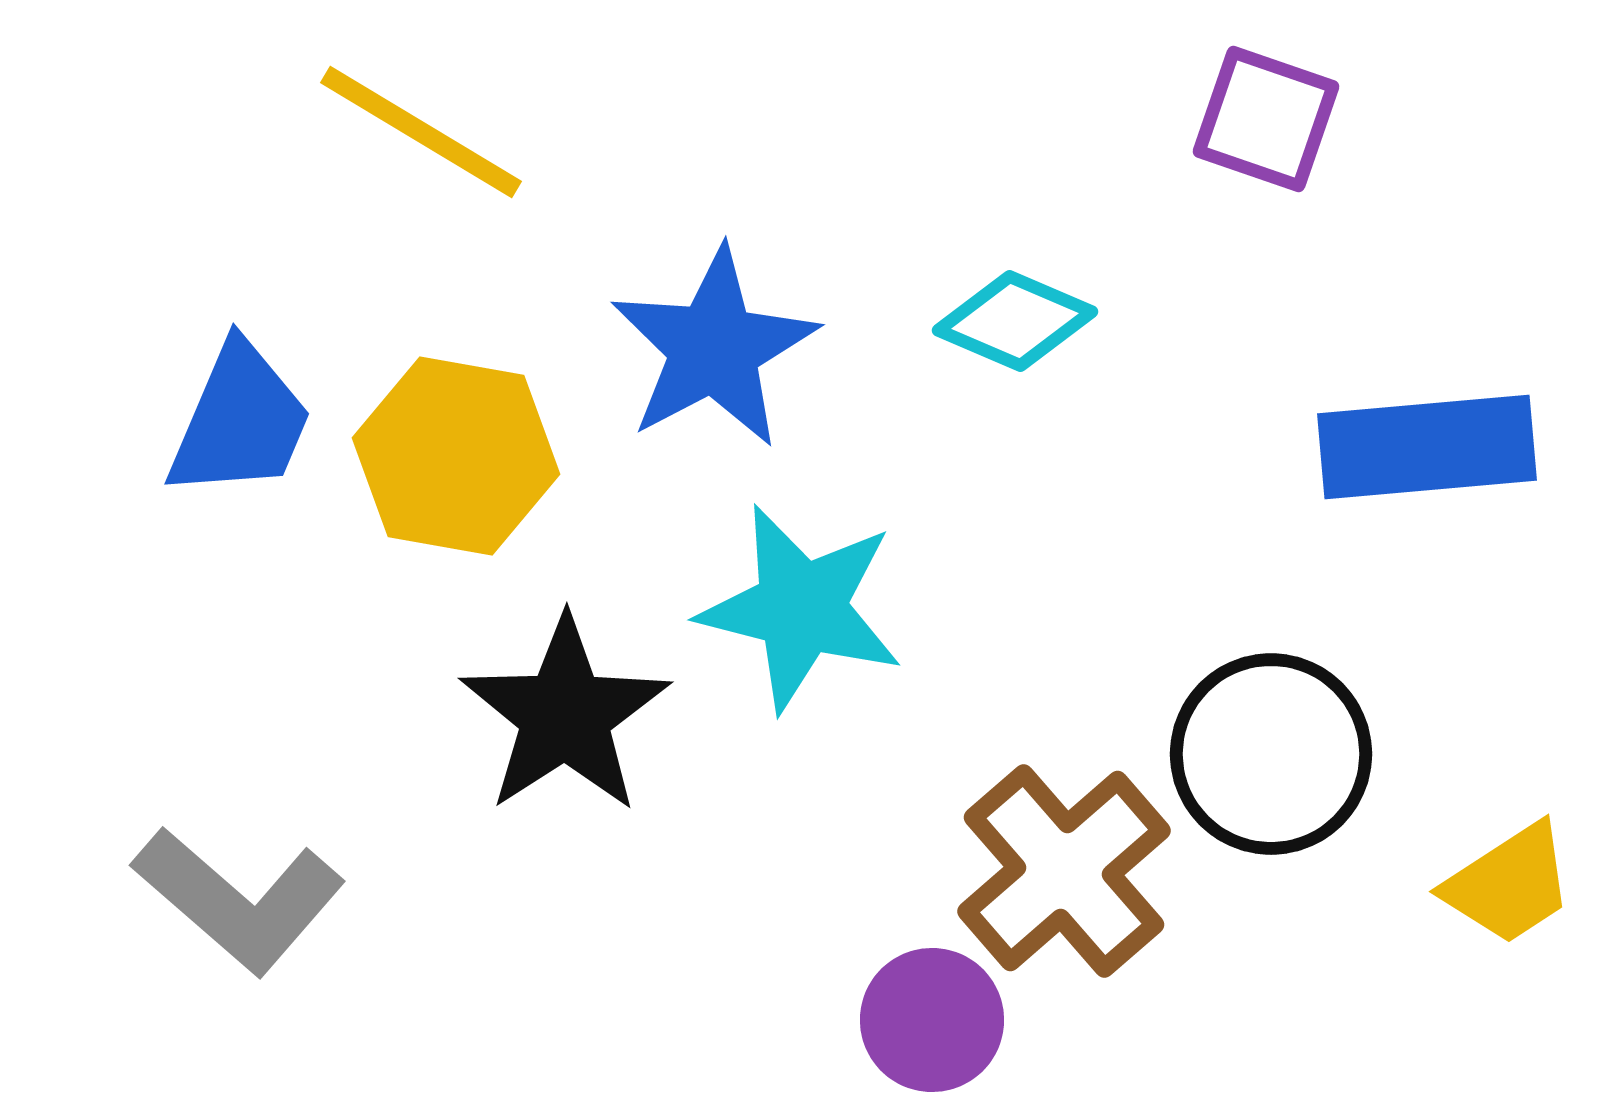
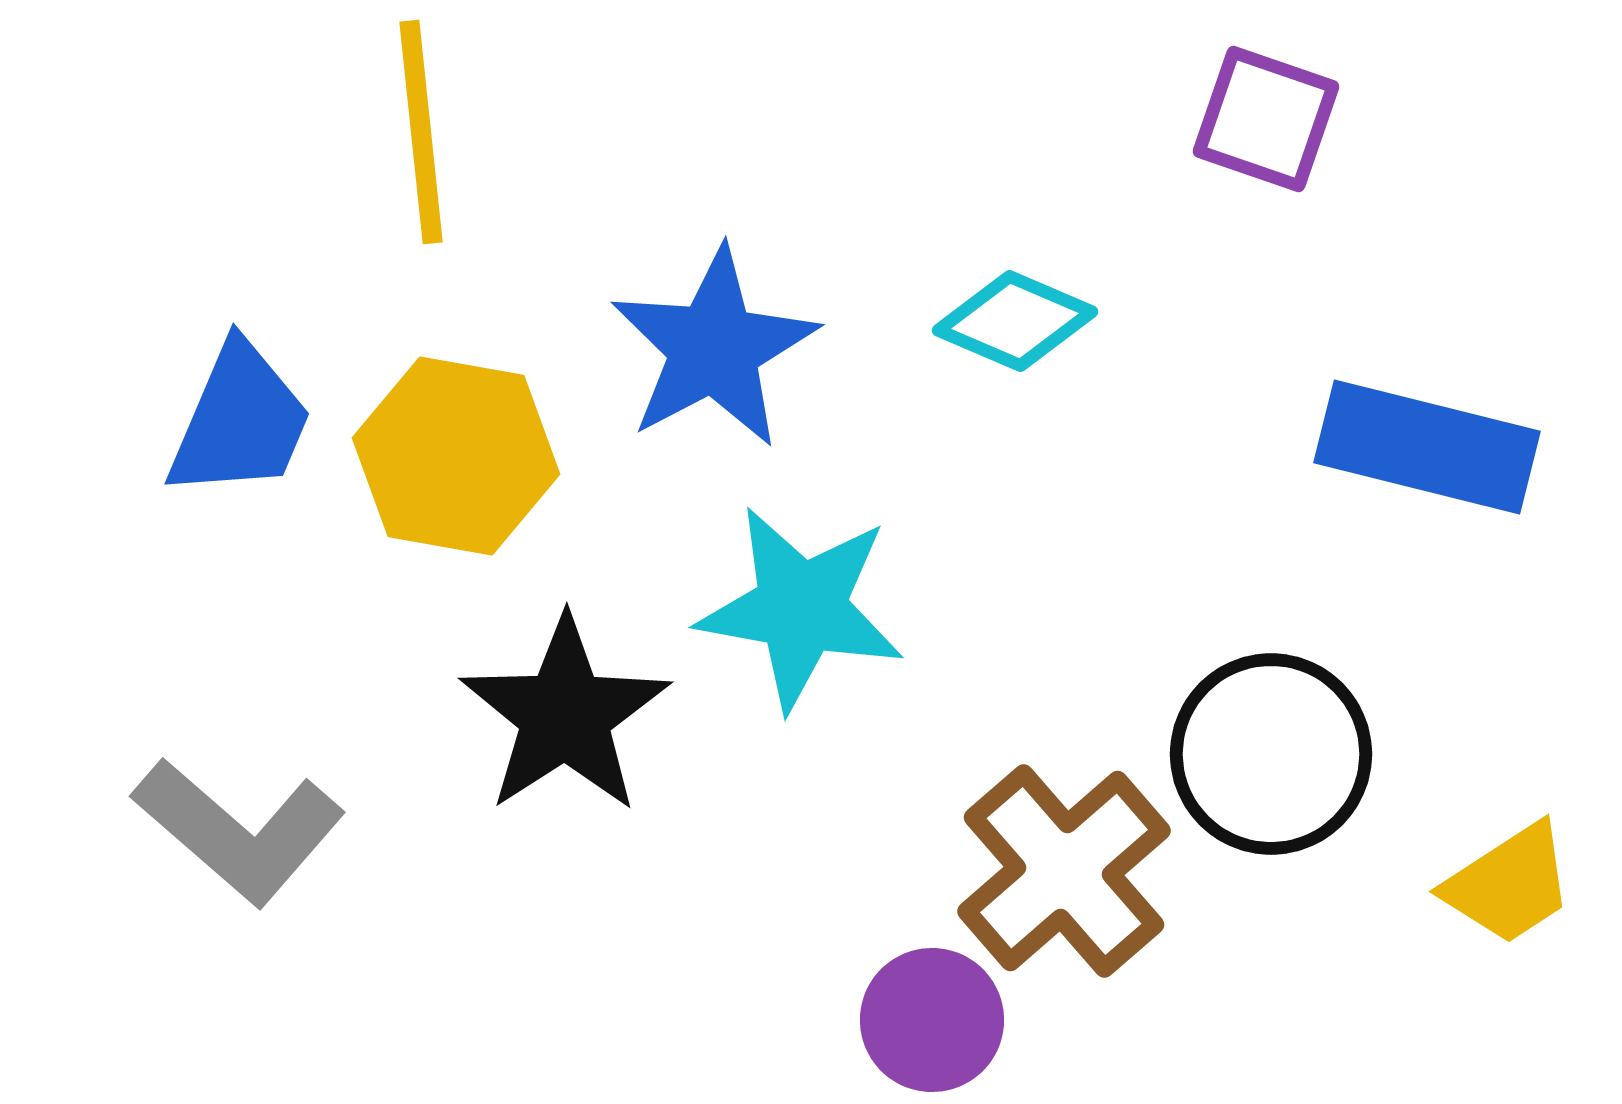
yellow line: rotated 53 degrees clockwise
blue rectangle: rotated 19 degrees clockwise
cyan star: rotated 4 degrees counterclockwise
gray L-shape: moved 69 px up
